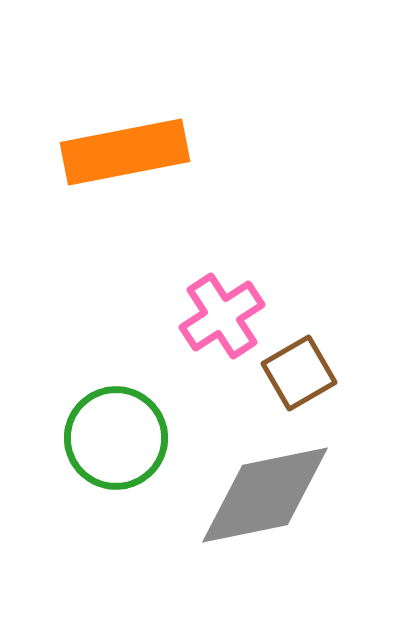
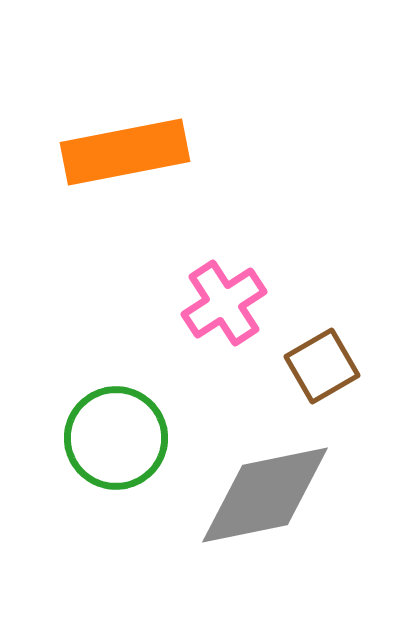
pink cross: moved 2 px right, 13 px up
brown square: moved 23 px right, 7 px up
